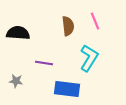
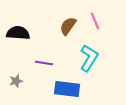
brown semicircle: rotated 138 degrees counterclockwise
gray star: rotated 24 degrees counterclockwise
